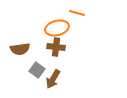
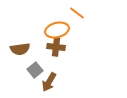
orange line: rotated 21 degrees clockwise
orange ellipse: moved 2 px down
gray square: moved 2 px left; rotated 14 degrees clockwise
brown arrow: moved 4 px left, 3 px down
